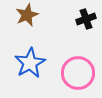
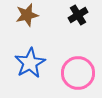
brown star: rotated 10 degrees clockwise
black cross: moved 8 px left, 4 px up; rotated 12 degrees counterclockwise
